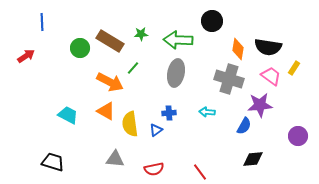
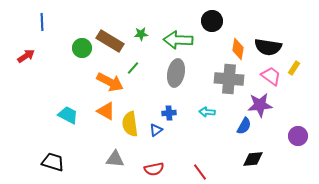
green circle: moved 2 px right
gray cross: rotated 12 degrees counterclockwise
